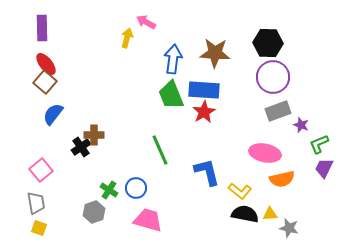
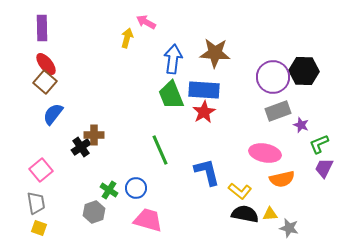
black hexagon: moved 36 px right, 28 px down
